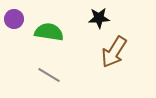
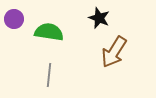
black star: rotated 25 degrees clockwise
gray line: rotated 65 degrees clockwise
